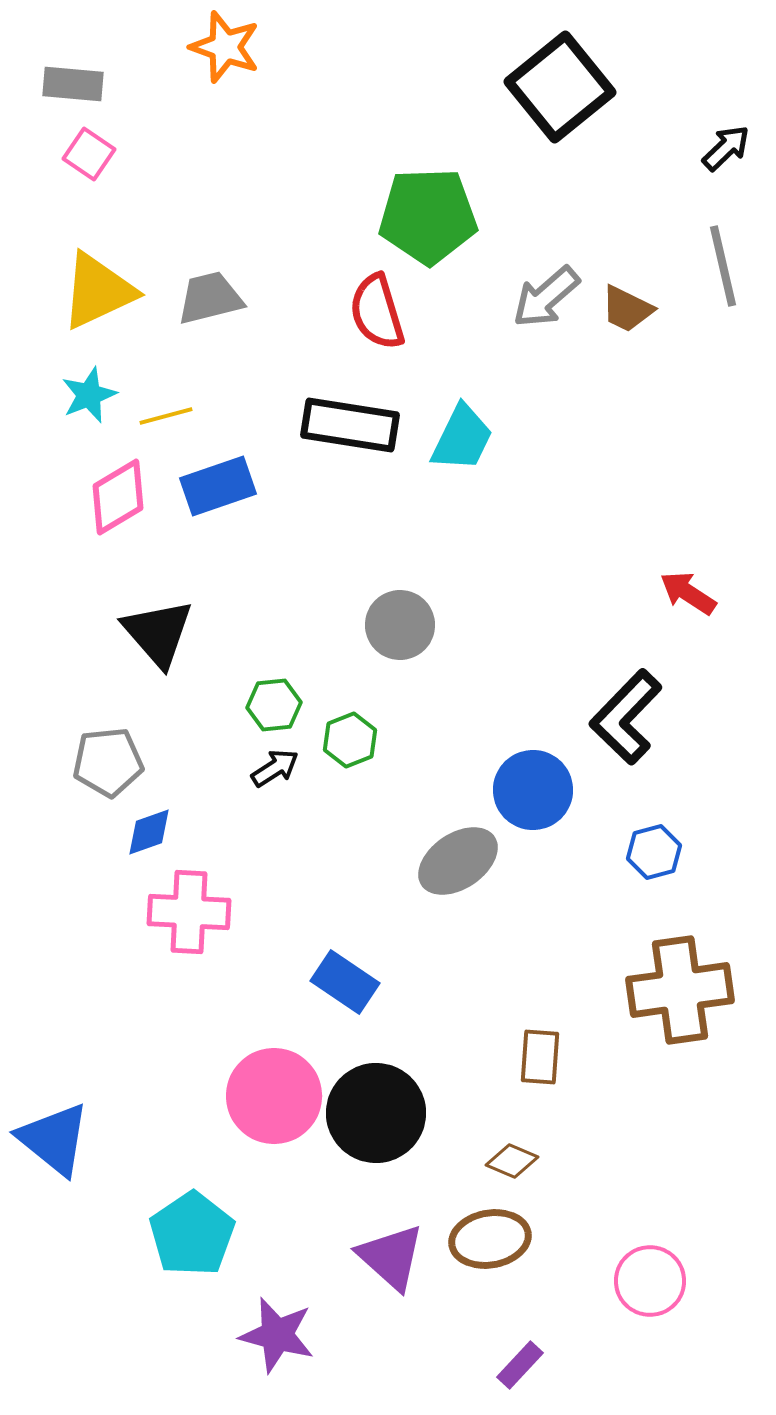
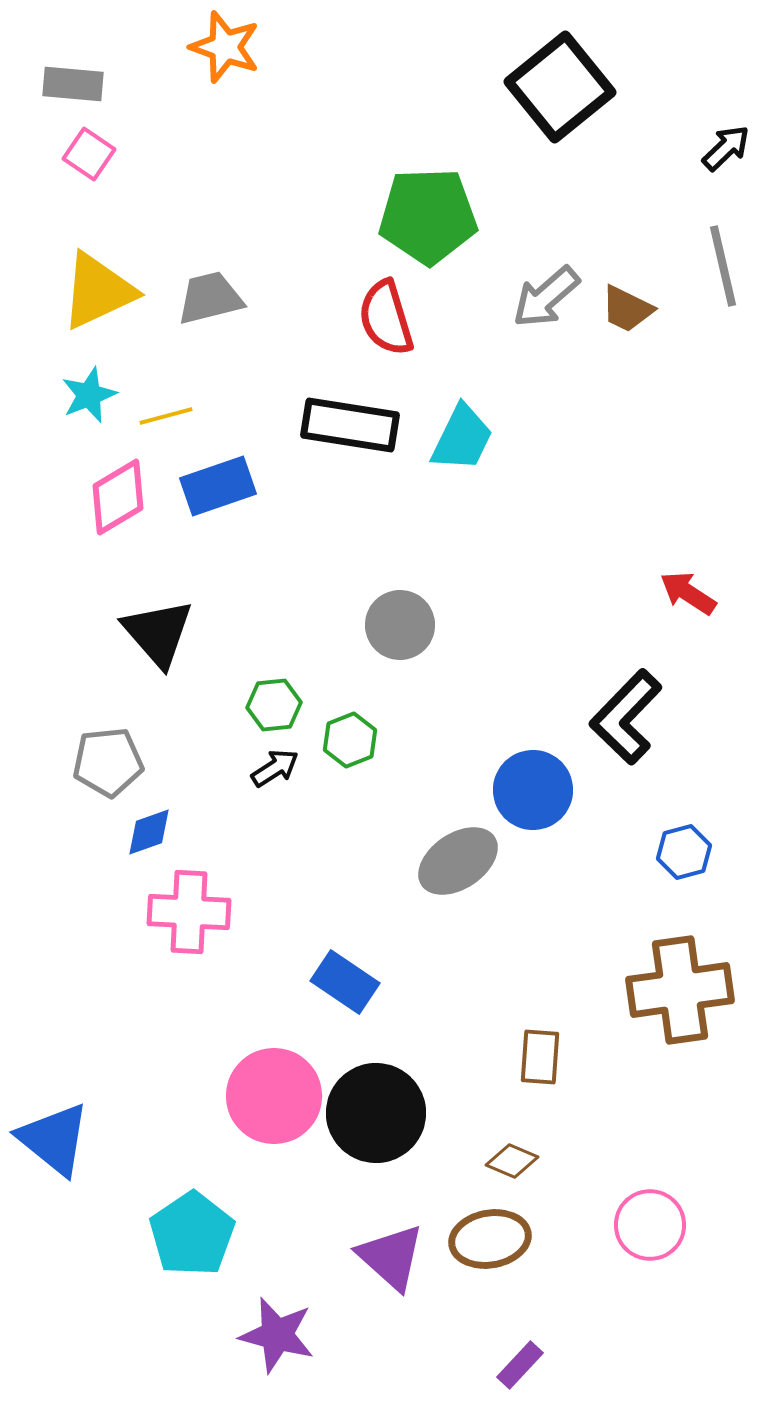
red semicircle at (377, 312): moved 9 px right, 6 px down
blue hexagon at (654, 852): moved 30 px right
pink circle at (650, 1281): moved 56 px up
